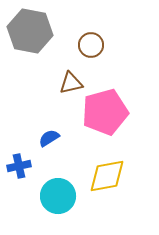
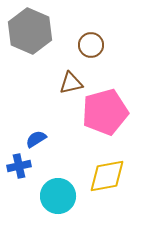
gray hexagon: rotated 12 degrees clockwise
blue semicircle: moved 13 px left, 1 px down
